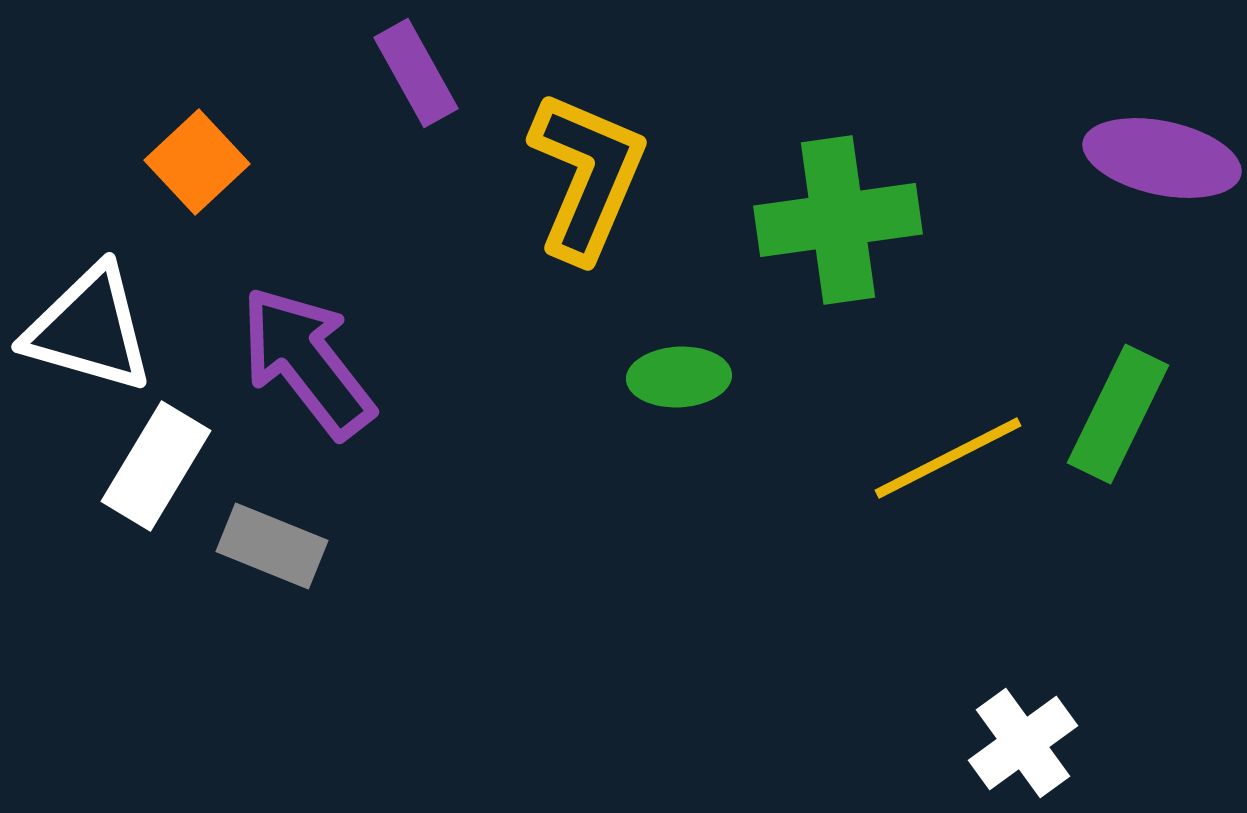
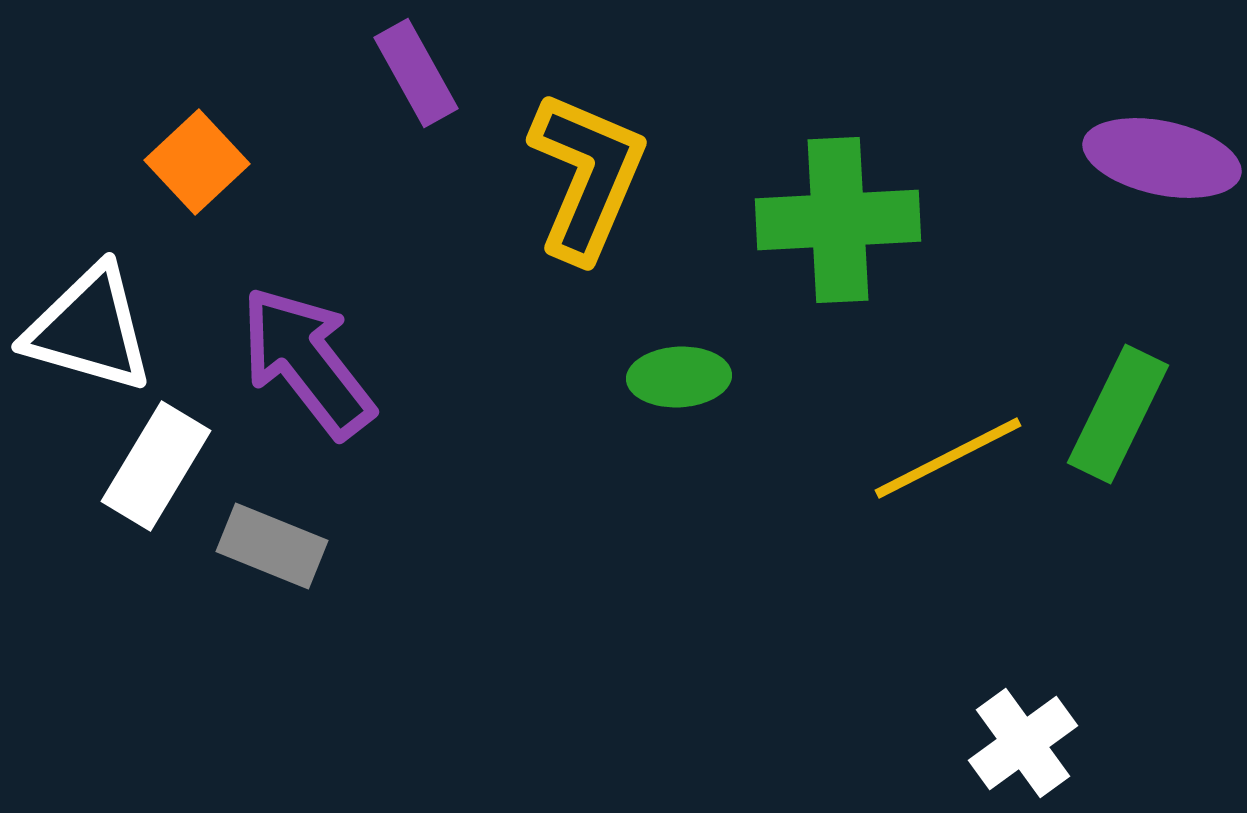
green cross: rotated 5 degrees clockwise
